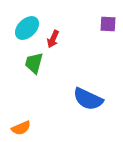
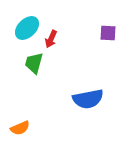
purple square: moved 9 px down
red arrow: moved 2 px left
blue semicircle: rotated 36 degrees counterclockwise
orange semicircle: moved 1 px left
